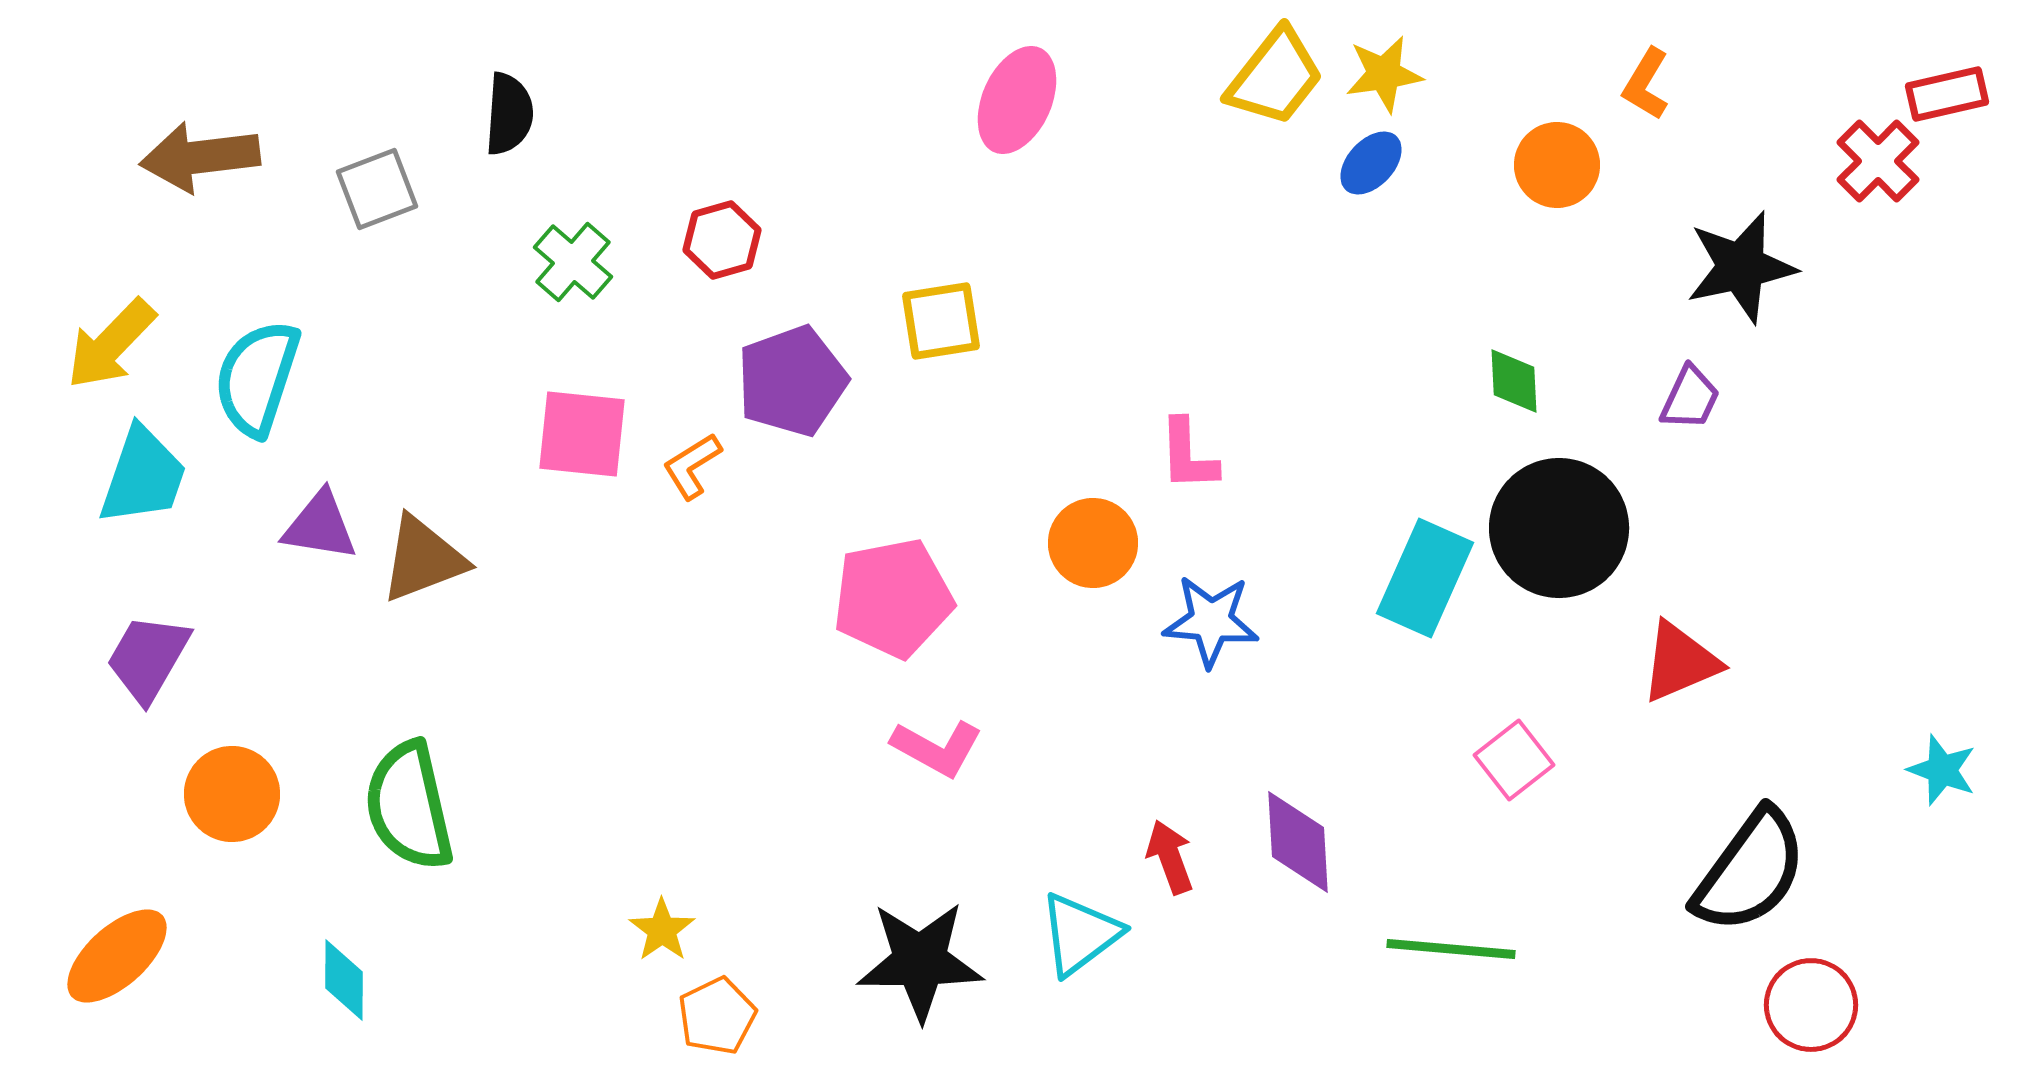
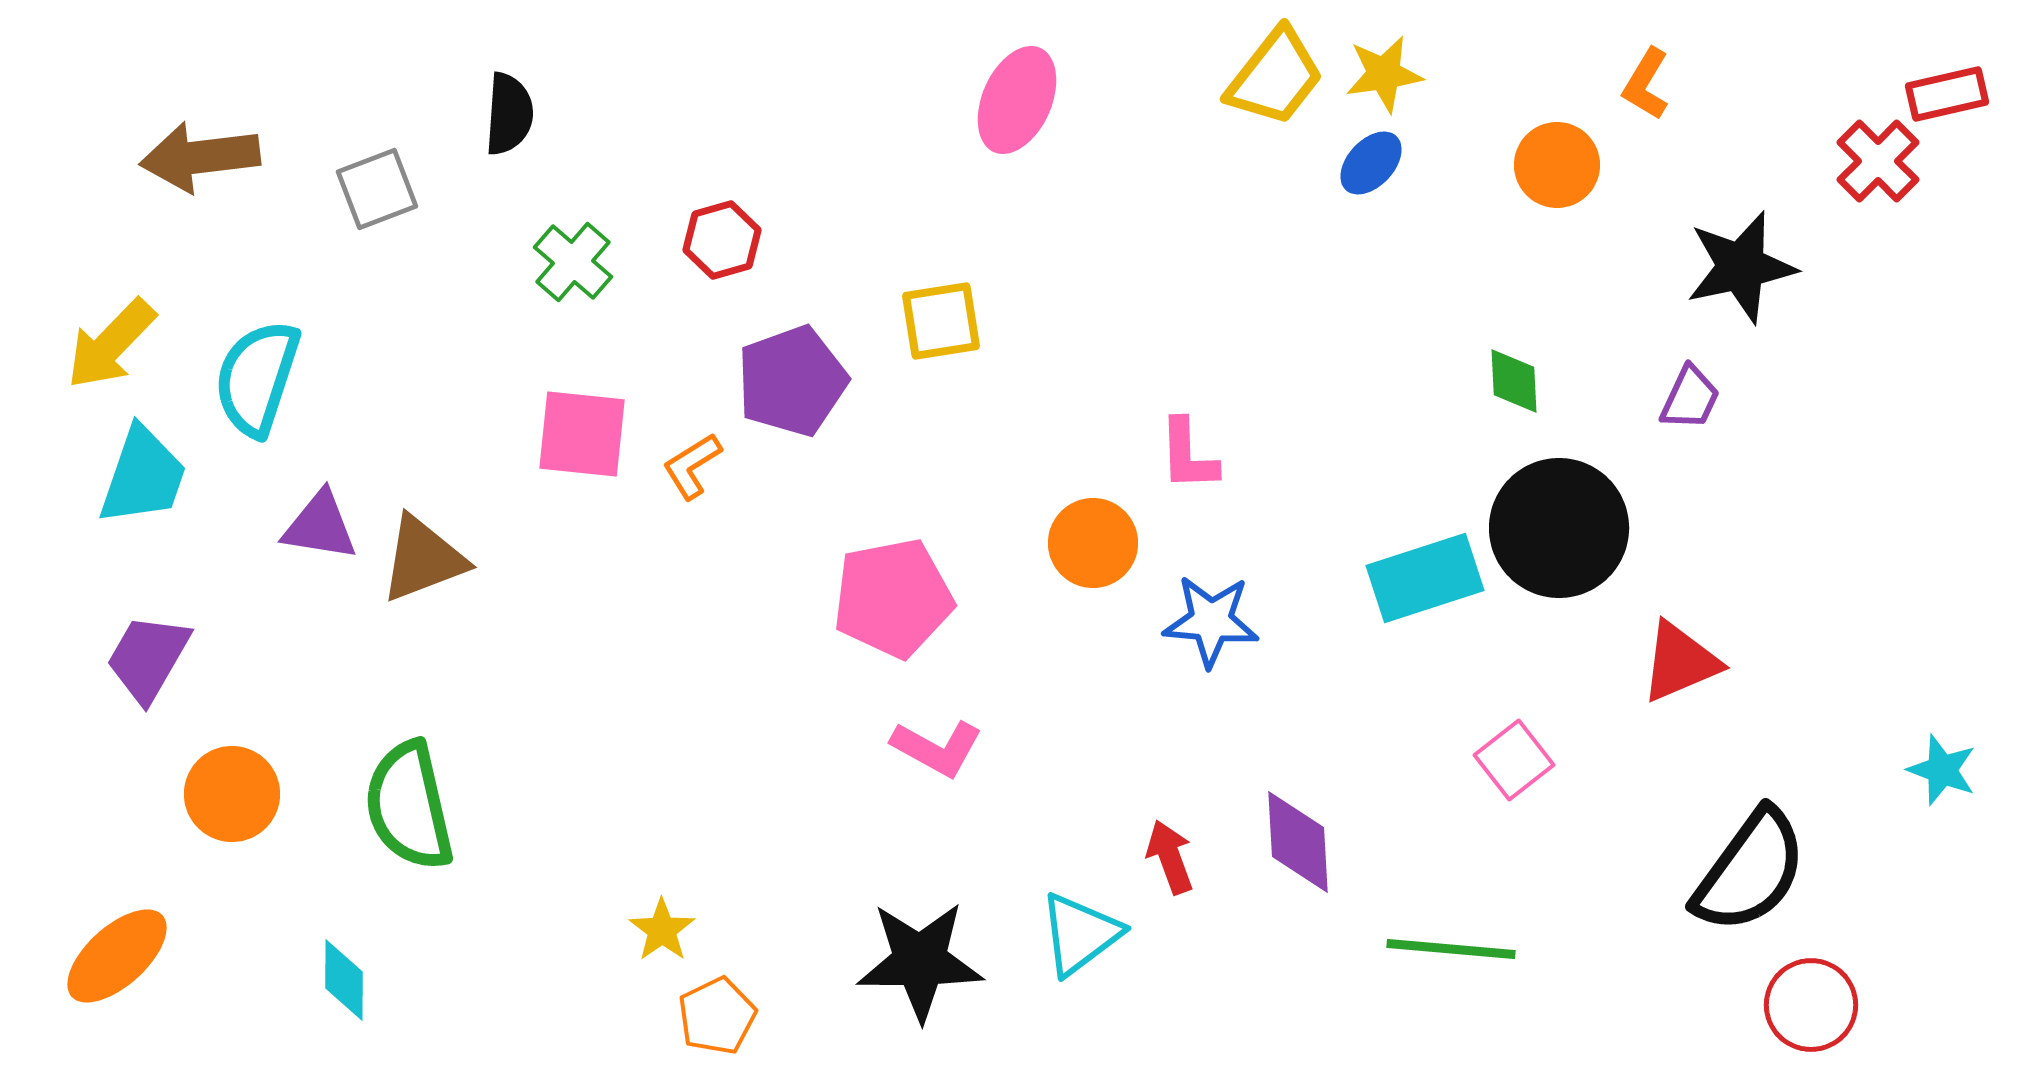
cyan rectangle at (1425, 578): rotated 48 degrees clockwise
